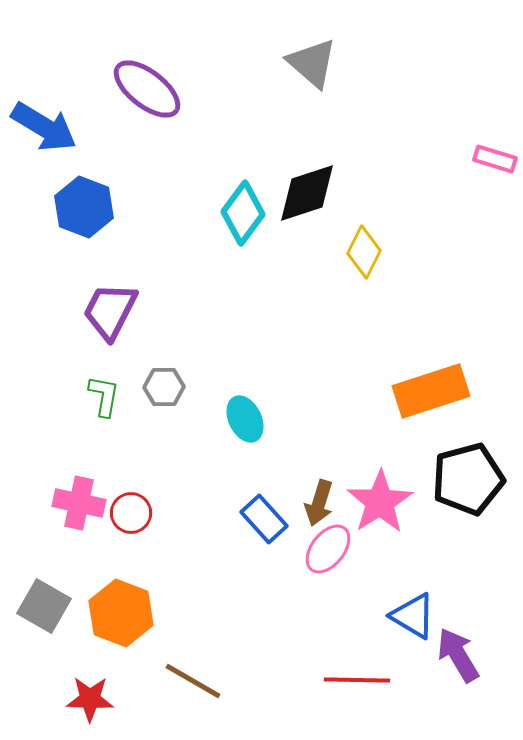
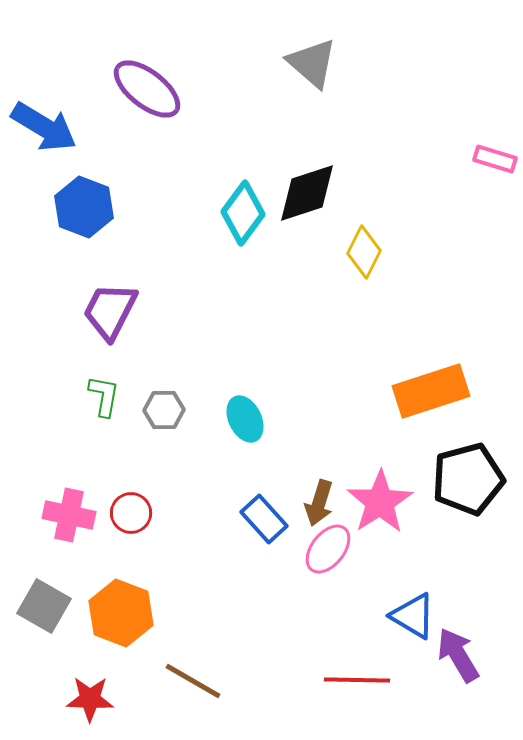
gray hexagon: moved 23 px down
pink cross: moved 10 px left, 12 px down
